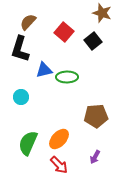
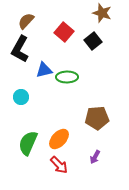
brown semicircle: moved 2 px left, 1 px up
black L-shape: rotated 12 degrees clockwise
brown pentagon: moved 1 px right, 2 px down
